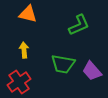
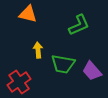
yellow arrow: moved 14 px right
